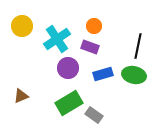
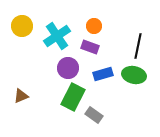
cyan cross: moved 3 px up
green rectangle: moved 4 px right, 6 px up; rotated 32 degrees counterclockwise
